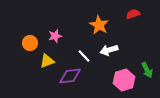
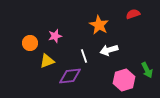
white line: rotated 24 degrees clockwise
